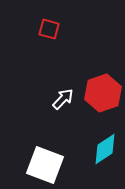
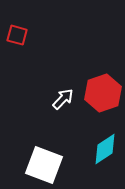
red square: moved 32 px left, 6 px down
white square: moved 1 px left
